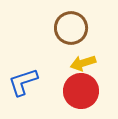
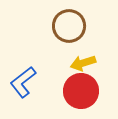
brown circle: moved 2 px left, 2 px up
blue L-shape: rotated 20 degrees counterclockwise
